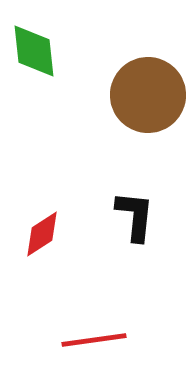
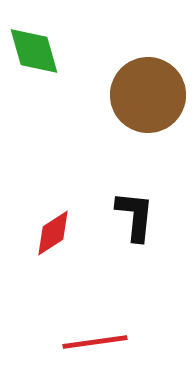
green diamond: rotated 10 degrees counterclockwise
red diamond: moved 11 px right, 1 px up
red line: moved 1 px right, 2 px down
